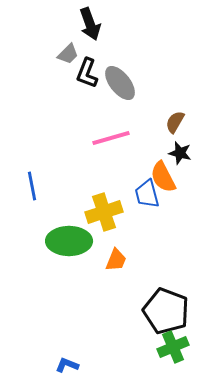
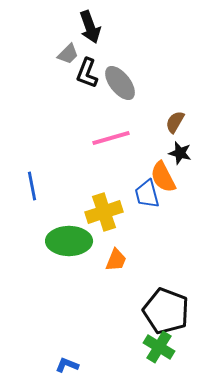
black arrow: moved 3 px down
green cross: moved 14 px left; rotated 36 degrees counterclockwise
